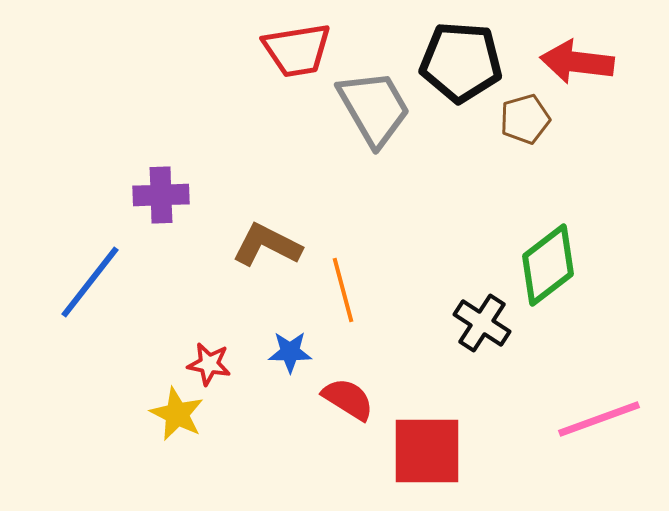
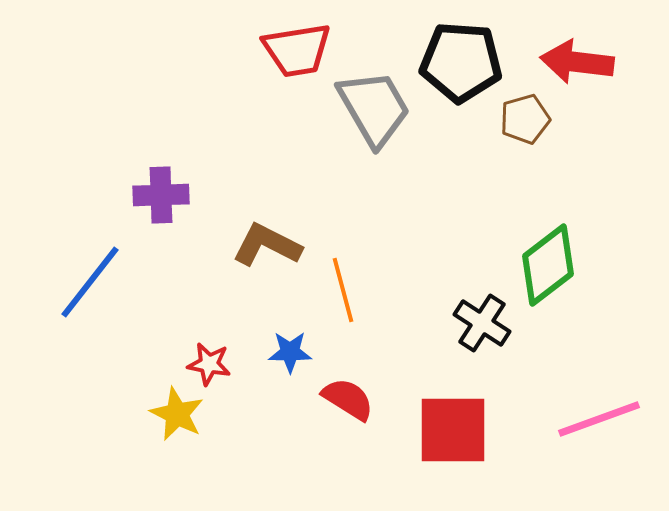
red square: moved 26 px right, 21 px up
